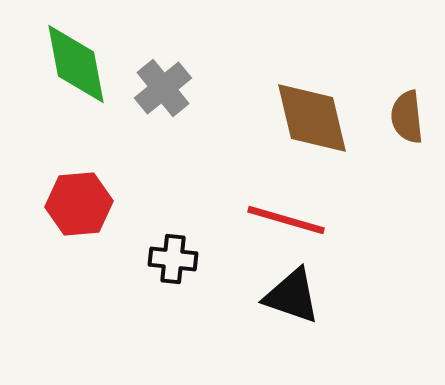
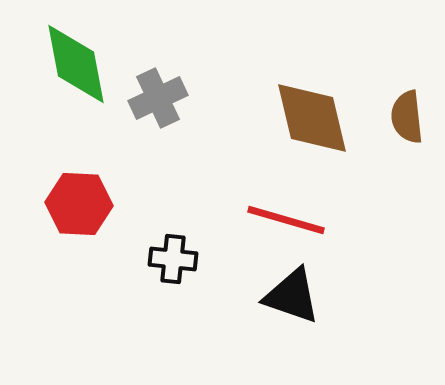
gray cross: moved 5 px left, 10 px down; rotated 14 degrees clockwise
red hexagon: rotated 8 degrees clockwise
